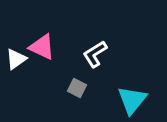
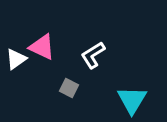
white L-shape: moved 2 px left, 1 px down
gray square: moved 8 px left
cyan triangle: rotated 8 degrees counterclockwise
